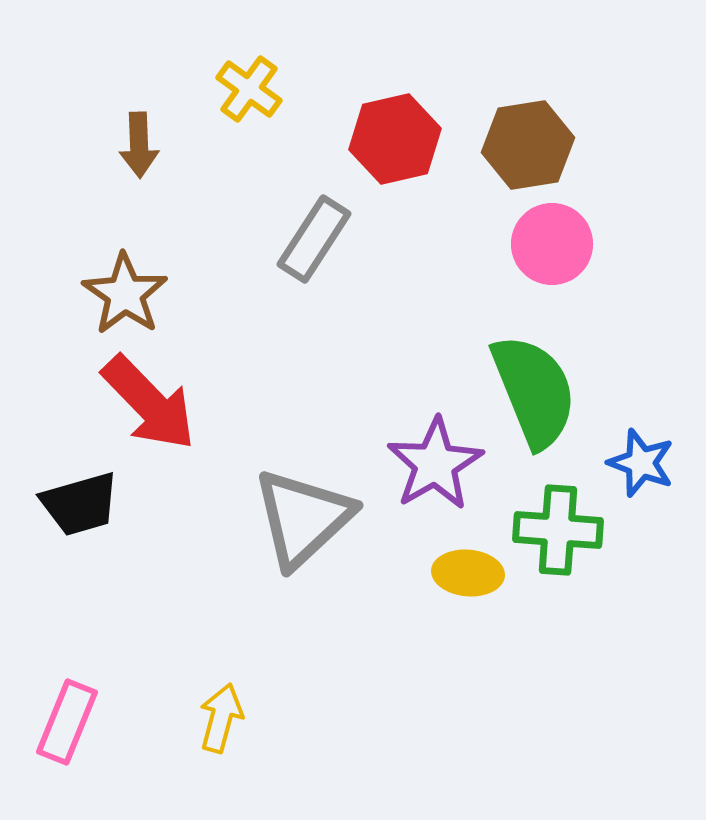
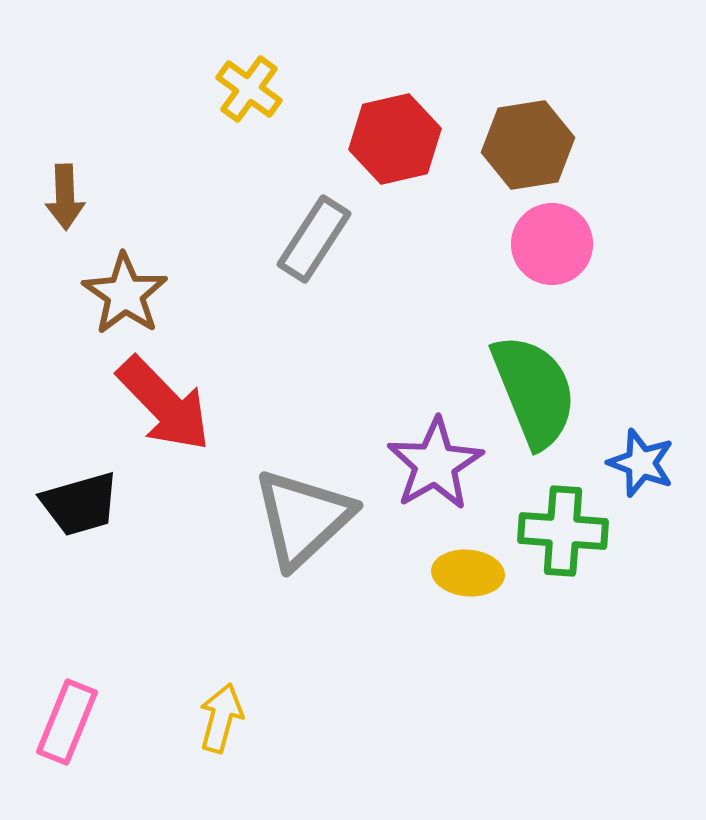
brown arrow: moved 74 px left, 52 px down
red arrow: moved 15 px right, 1 px down
green cross: moved 5 px right, 1 px down
